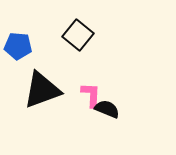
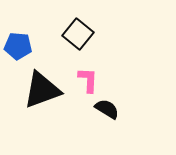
black square: moved 1 px up
pink L-shape: moved 3 px left, 15 px up
black semicircle: rotated 10 degrees clockwise
